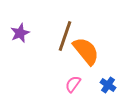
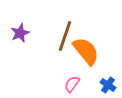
pink semicircle: moved 1 px left
